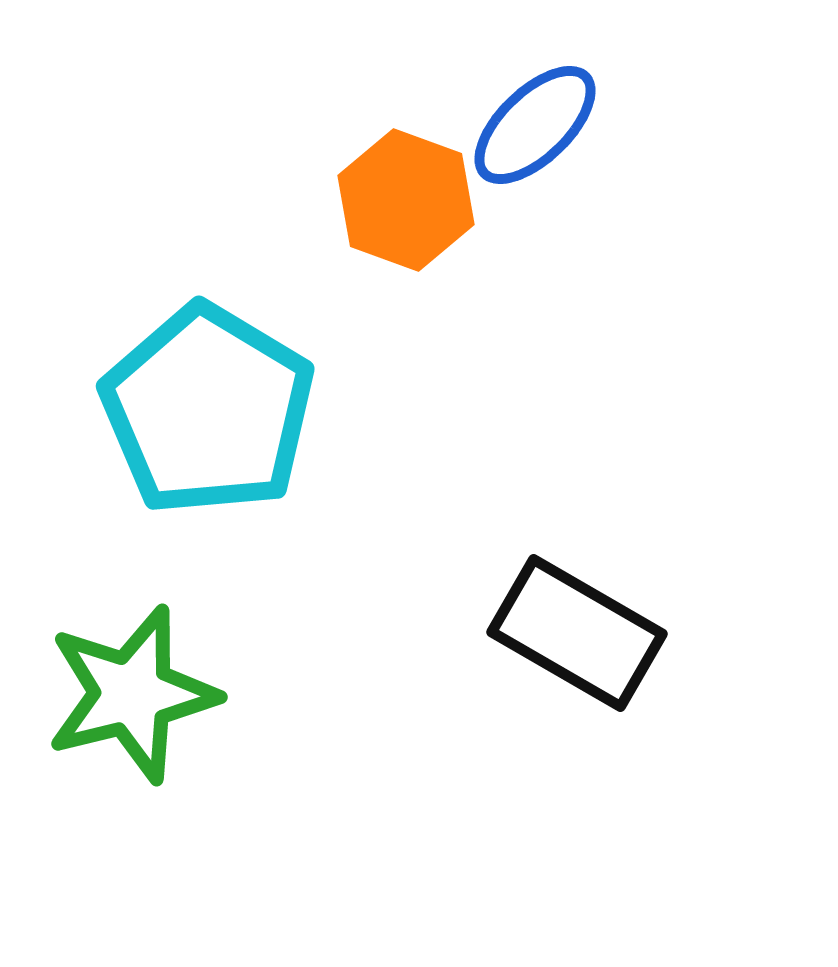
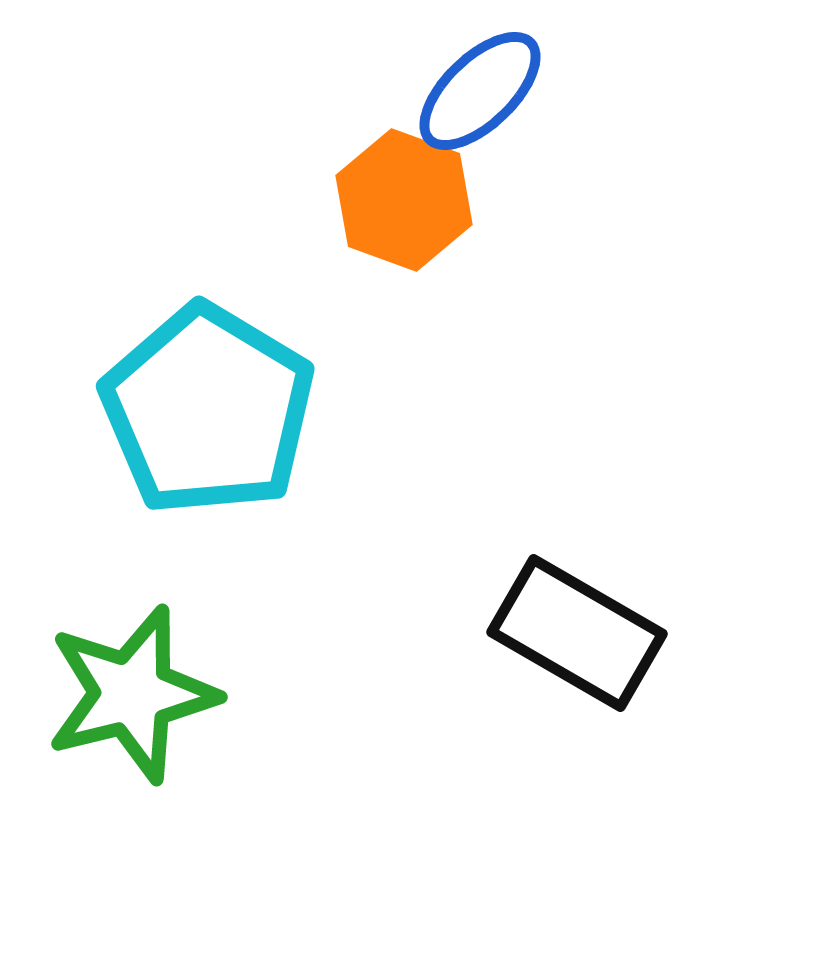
blue ellipse: moved 55 px left, 34 px up
orange hexagon: moved 2 px left
